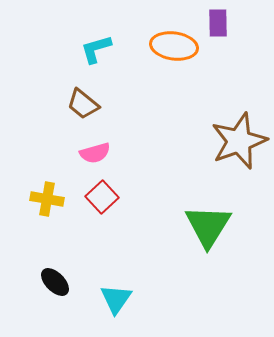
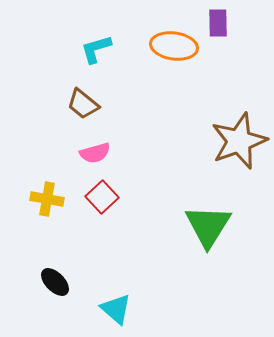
cyan triangle: moved 10 px down; rotated 24 degrees counterclockwise
